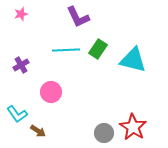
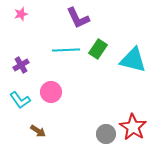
purple L-shape: moved 1 px down
cyan L-shape: moved 3 px right, 14 px up
gray circle: moved 2 px right, 1 px down
